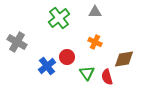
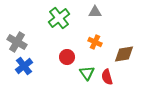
brown diamond: moved 5 px up
blue cross: moved 23 px left
